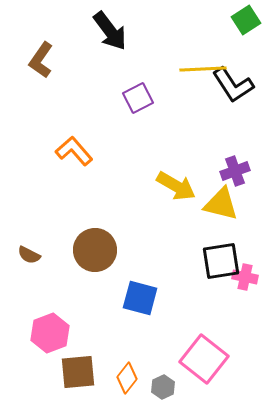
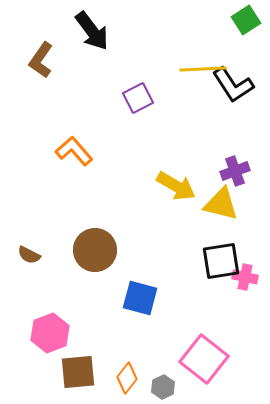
black arrow: moved 18 px left
